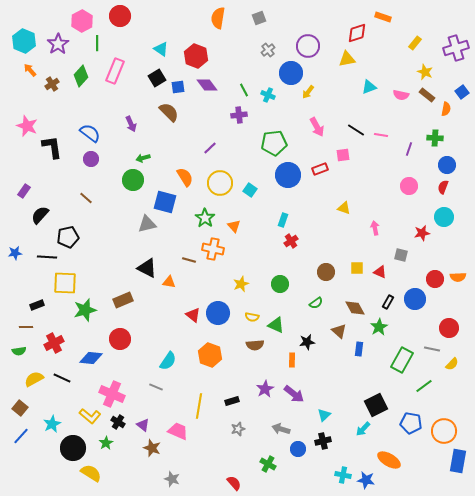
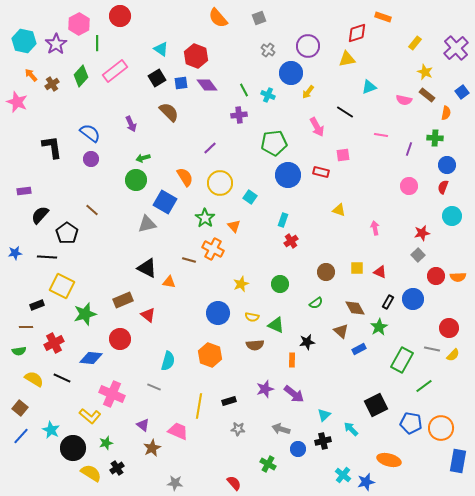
orange semicircle at (218, 18): rotated 50 degrees counterclockwise
pink hexagon at (82, 21): moved 3 px left, 3 px down
cyan hexagon at (24, 41): rotated 10 degrees counterclockwise
purple star at (58, 44): moved 2 px left
purple cross at (456, 48): rotated 25 degrees counterclockwise
gray cross at (268, 50): rotated 16 degrees counterclockwise
orange arrow at (30, 70): moved 1 px right, 5 px down
pink rectangle at (115, 71): rotated 30 degrees clockwise
blue square at (178, 87): moved 3 px right, 4 px up
pink semicircle at (401, 95): moved 3 px right, 5 px down
orange semicircle at (446, 109): moved 4 px down
pink star at (27, 126): moved 10 px left, 24 px up
black line at (356, 130): moved 11 px left, 18 px up
red rectangle at (320, 169): moved 1 px right, 3 px down; rotated 35 degrees clockwise
green circle at (133, 180): moved 3 px right
cyan square at (250, 190): moved 7 px down
purple rectangle at (24, 191): rotated 48 degrees clockwise
brown line at (86, 198): moved 6 px right, 12 px down
blue square at (165, 202): rotated 15 degrees clockwise
yellow triangle at (344, 208): moved 5 px left, 2 px down
cyan circle at (444, 217): moved 8 px right, 1 px up
black pentagon at (68, 237): moved 1 px left, 4 px up; rotated 25 degrees counterclockwise
orange cross at (213, 249): rotated 15 degrees clockwise
gray square at (401, 255): moved 17 px right; rotated 32 degrees clockwise
red circle at (435, 279): moved 1 px right, 3 px up
yellow square at (65, 283): moved 3 px left, 3 px down; rotated 25 degrees clockwise
blue circle at (415, 299): moved 2 px left
green star at (85, 310): moved 4 px down
red triangle at (193, 315): moved 45 px left
brown triangle at (339, 331): moved 2 px right
blue rectangle at (359, 349): rotated 56 degrees clockwise
cyan semicircle at (168, 361): rotated 18 degrees counterclockwise
yellow semicircle at (452, 364): moved 1 px right, 9 px up
yellow semicircle at (34, 379): rotated 60 degrees clockwise
gray line at (156, 387): moved 2 px left
purple star at (265, 389): rotated 12 degrees clockwise
black rectangle at (232, 401): moved 3 px left
black cross at (118, 422): moved 1 px left, 46 px down; rotated 24 degrees clockwise
cyan star at (52, 424): moved 1 px left, 6 px down; rotated 18 degrees counterclockwise
gray star at (238, 429): rotated 24 degrees clockwise
cyan arrow at (363, 429): moved 12 px left; rotated 91 degrees clockwise
orange circle at (444, 431): moved 3 px left, 3 px up
green star at (106, 443): rotated 16 degrees clockwise
brown star at (152, 448): rotated 24 degrees clockwise
orange ellipse at (389, 460): rotated 15 degrees counterclockwise
cyan cross at (343, 475): rotated 28 degrees clockwise
gray star at (172, 479): moved 3 px right, 4 px down; rotated 14 degrees counterclockwise
blue star at (366, 480): moved 2 px down; rotated 24 degrees counterclockwise
